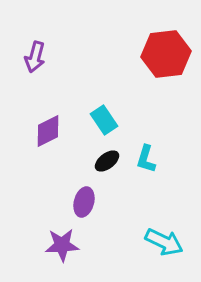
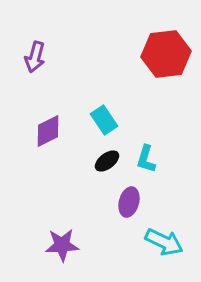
purple ellipse: moved 45 px right
